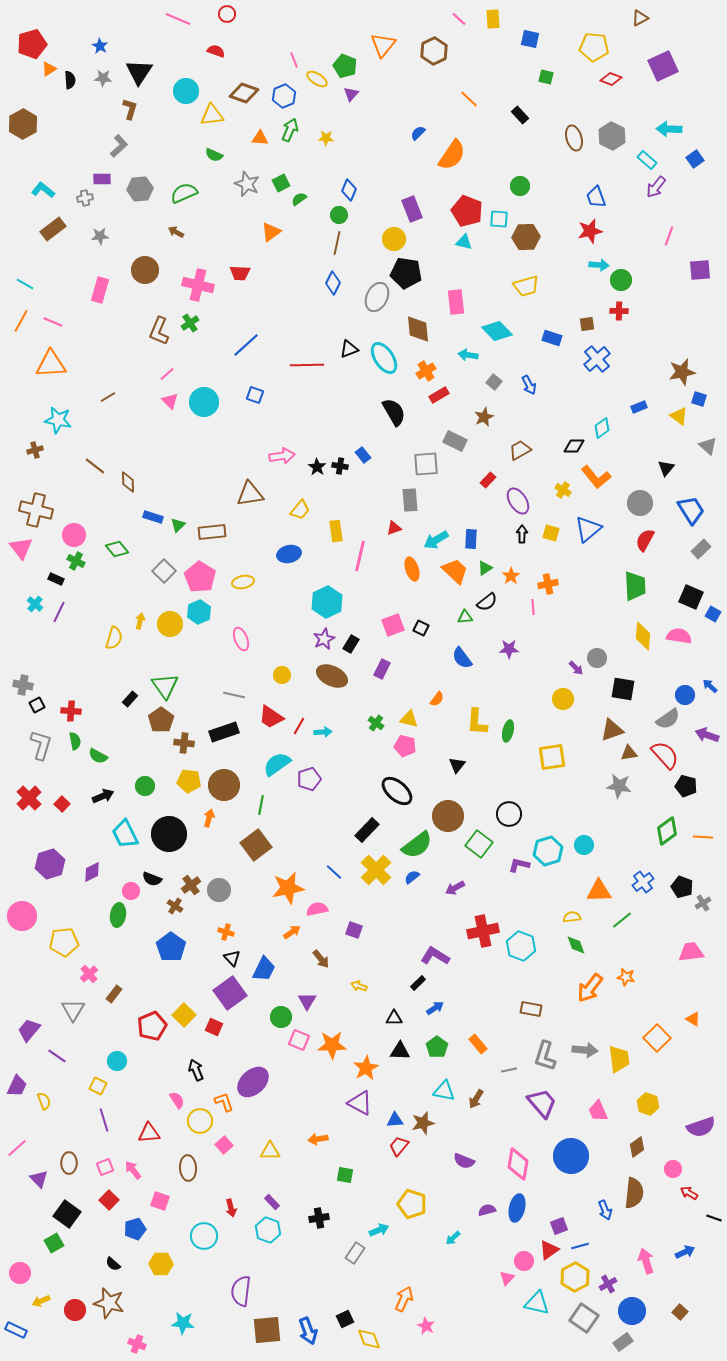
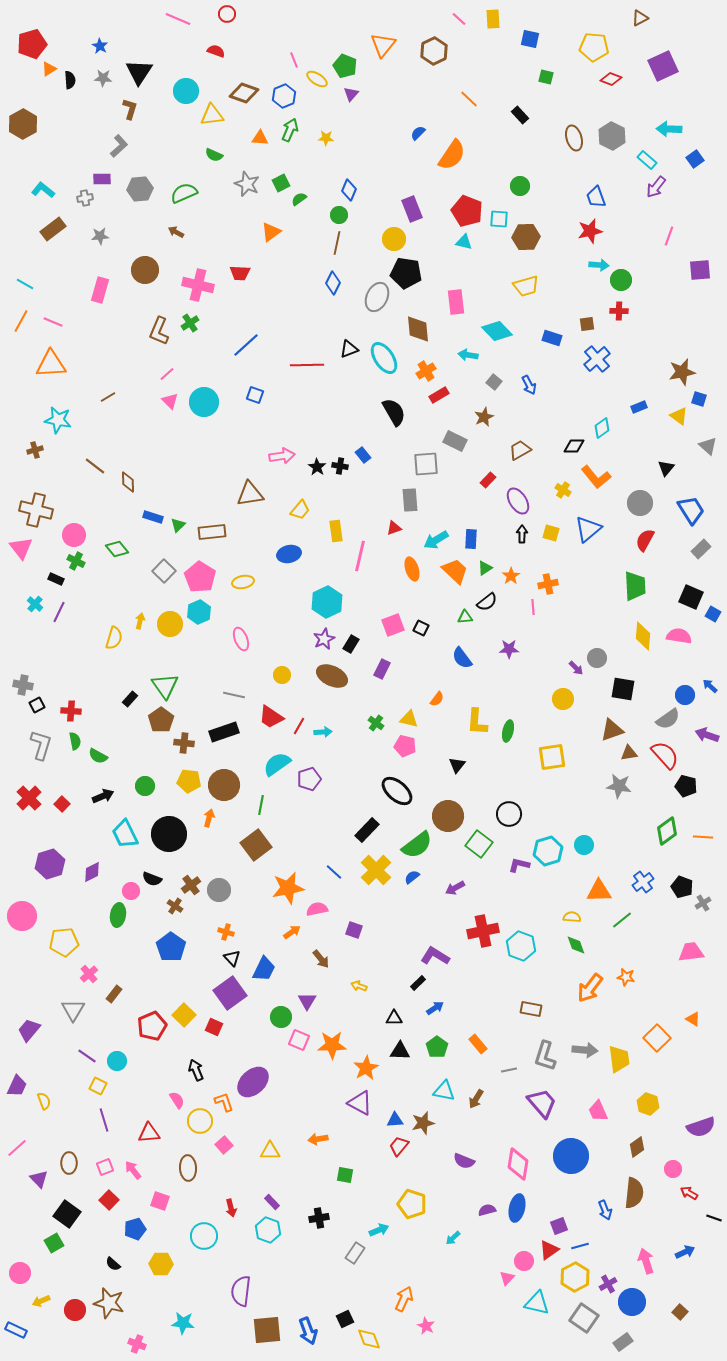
yellow semicircle at (572, 917): rotated 12 degrees clockwise
purple line at (57, 1056): moved 30 px right
blue circle at (632, 1311): moved 9 px up
